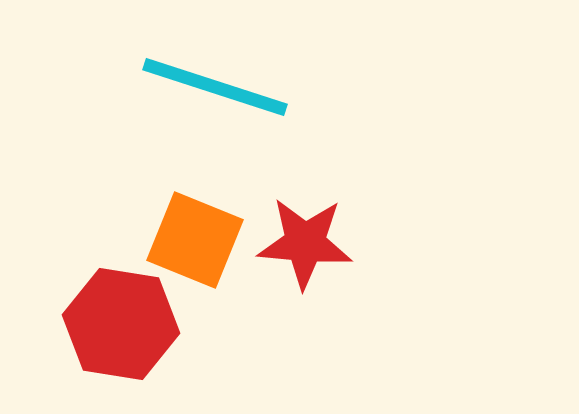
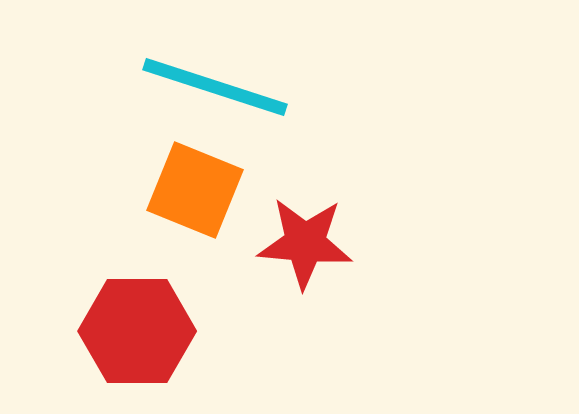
orange square: moved 50 px up
red hexagon: moved 16 px right, 7 px down; rotated 9 degrees counterclockwise
